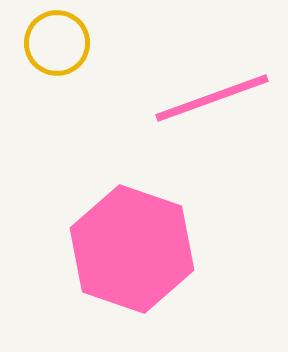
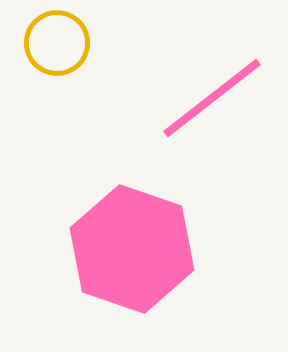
pink line: rotated 18 degrees counterclockwise
